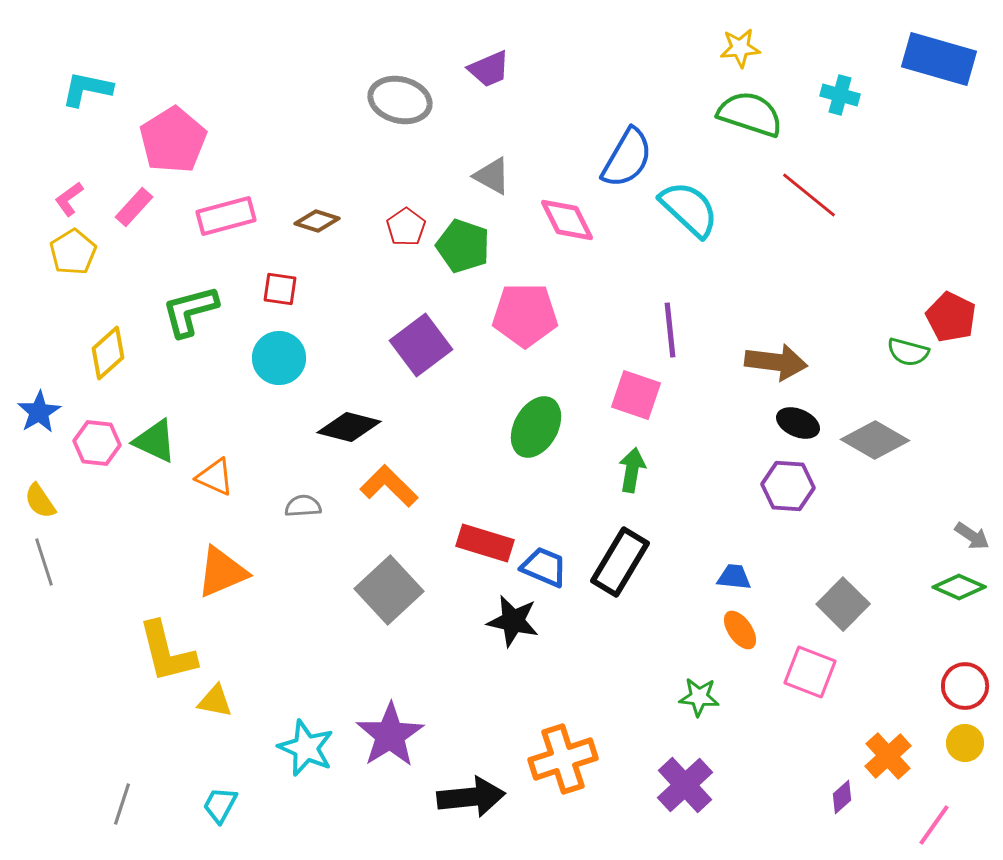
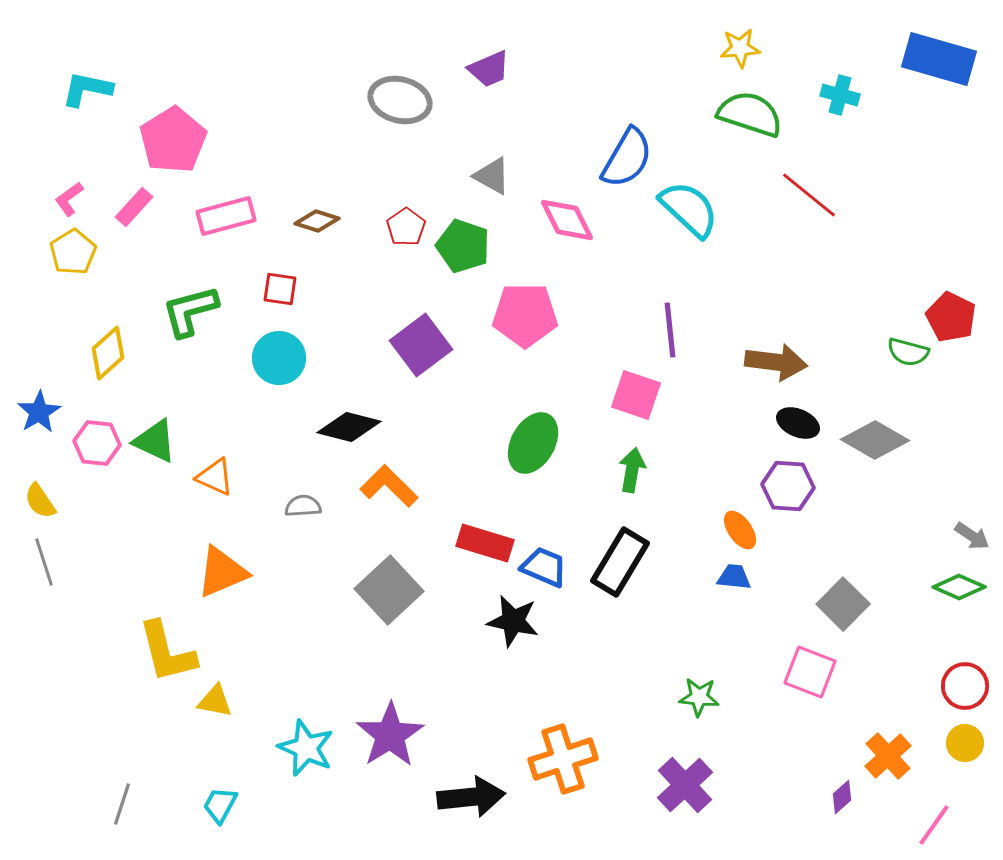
green ellipse at (536, 427): moved 3 px left, 16 px down
orange ellipse at (740, 630): moved 100 px up
